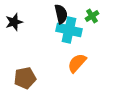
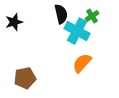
cyan cross: moved 8 px right, 1 px down; rotated 15 degrees clockwise
orange semicircle: moved 5 px right
